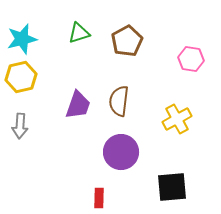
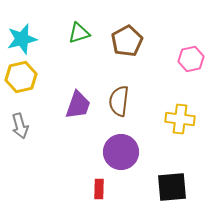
pink hexagon: rotated 20 degrees counterclockwise
yellow cross: moved 3 px right; rotated 36 degrees clockwise
gray arrow: rotated 20 degrees counterclockwise
red rectangle: moved 9 px up
